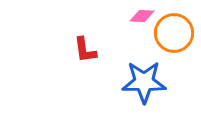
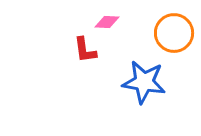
pink diamond: moved 35 px left, 6 px down
blue star: rotated 9 degrees clockwise
